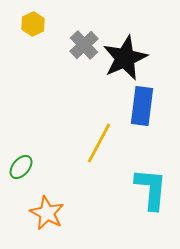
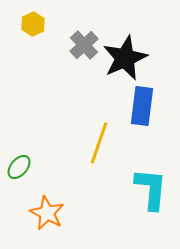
yellow line: rotated 9 degrees counterclockwise
green ellipse: moved 2 px left
